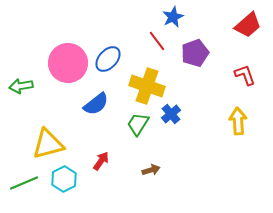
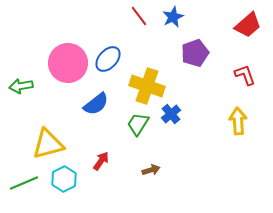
red line: moved 18 px left, 25 px up
